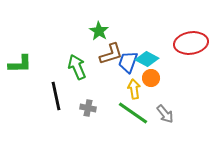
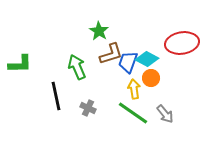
red ellipse: moved 9 px left
gray cross: rotated 14 degrees clockwise
